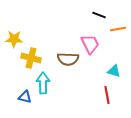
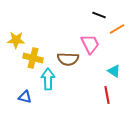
orange line: moved 1 px left; rotated 21 degrees counterclockwise
yellow star: moved 2 px right, 1 px down
yellow cross: moved 2 px right
cyan triangle: rotated 16 degrees clockwise
cyan arrow: moved 5 px right, 4 px up
